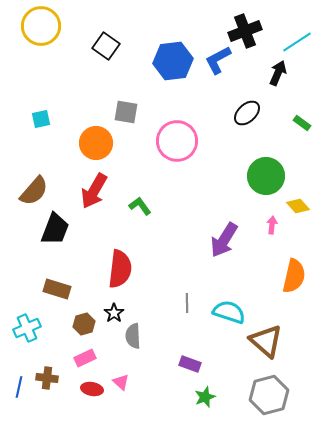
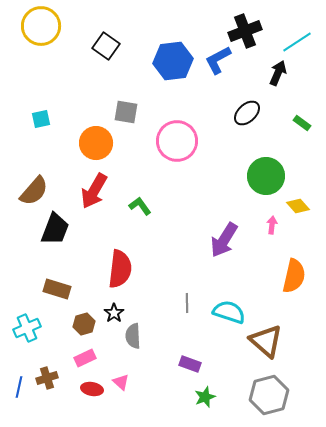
brown cross: rotated 25 degrees counterclockwise
